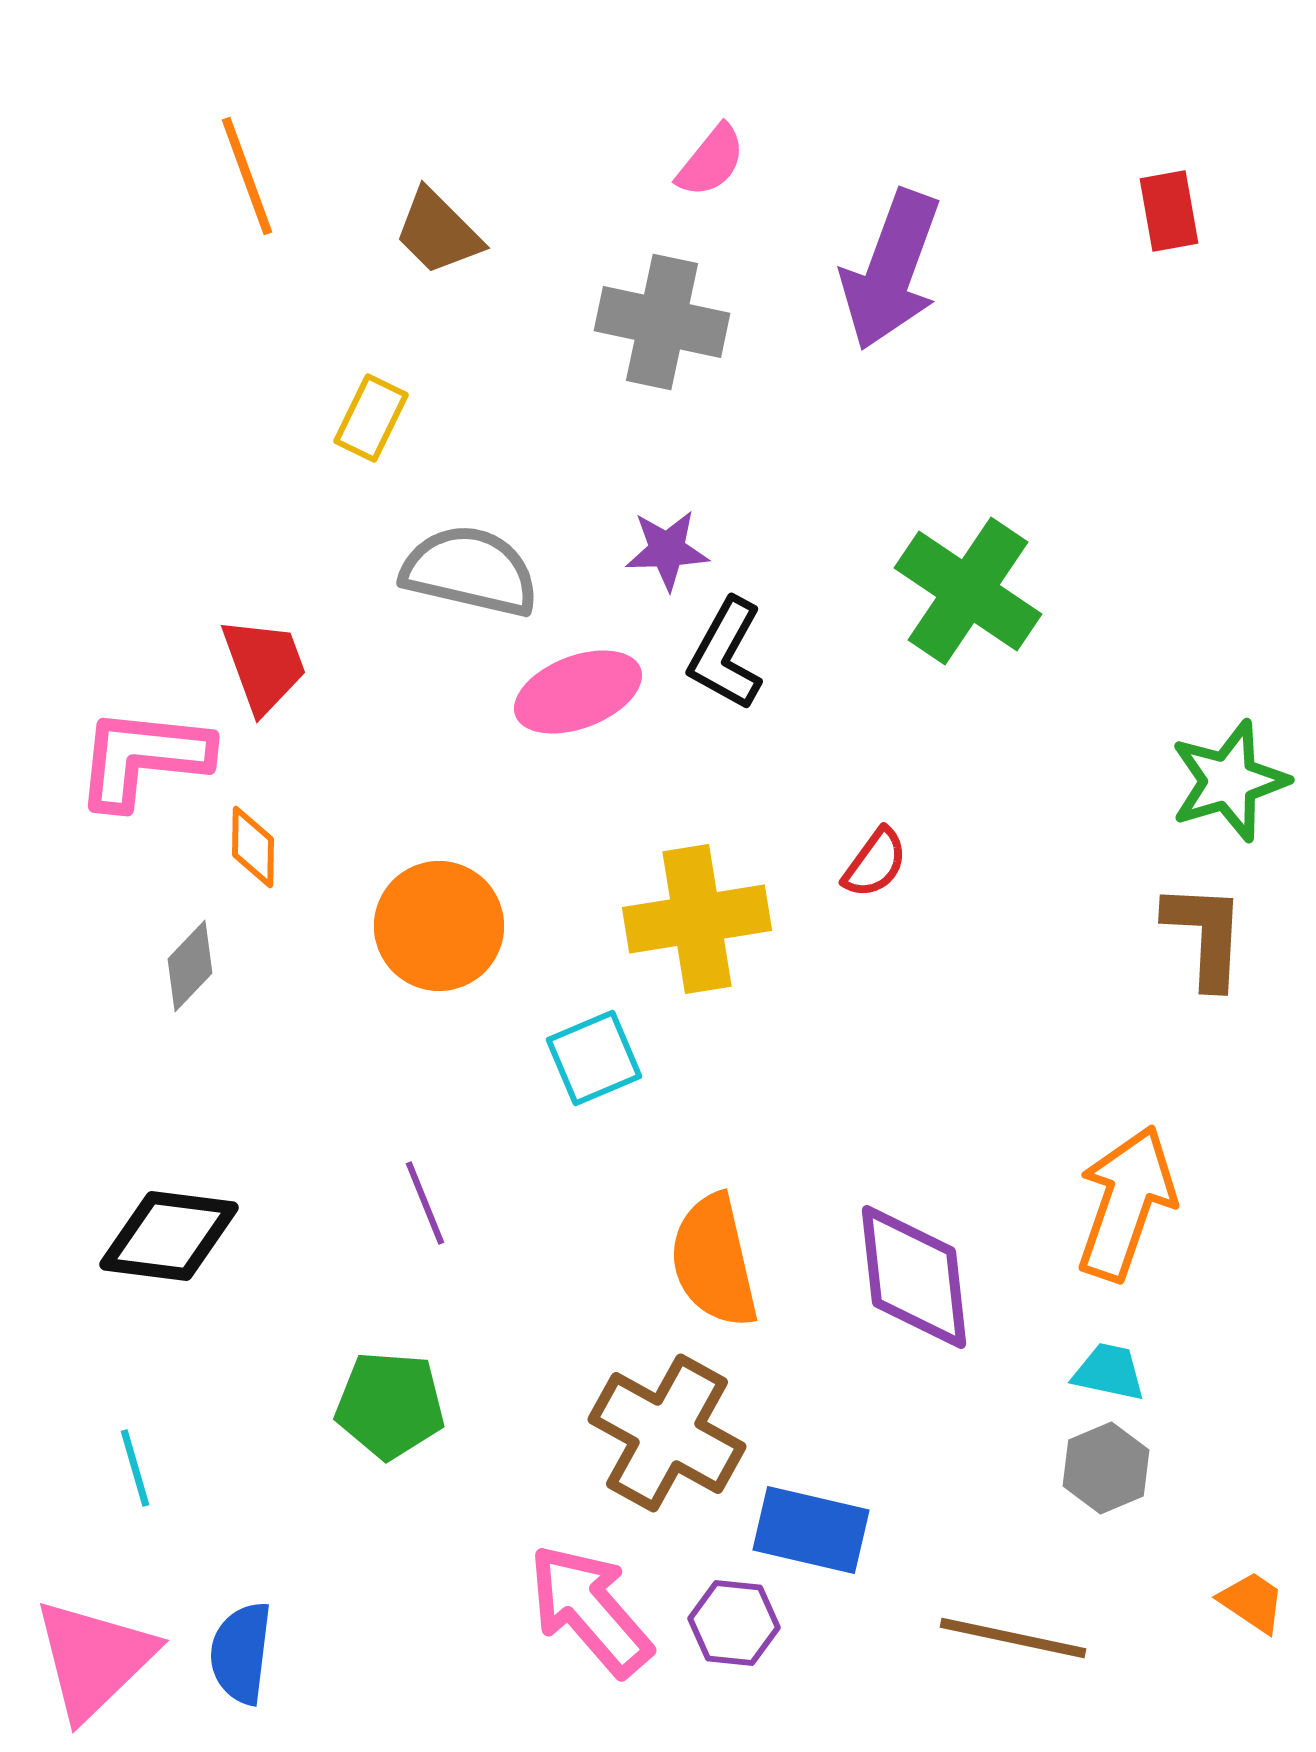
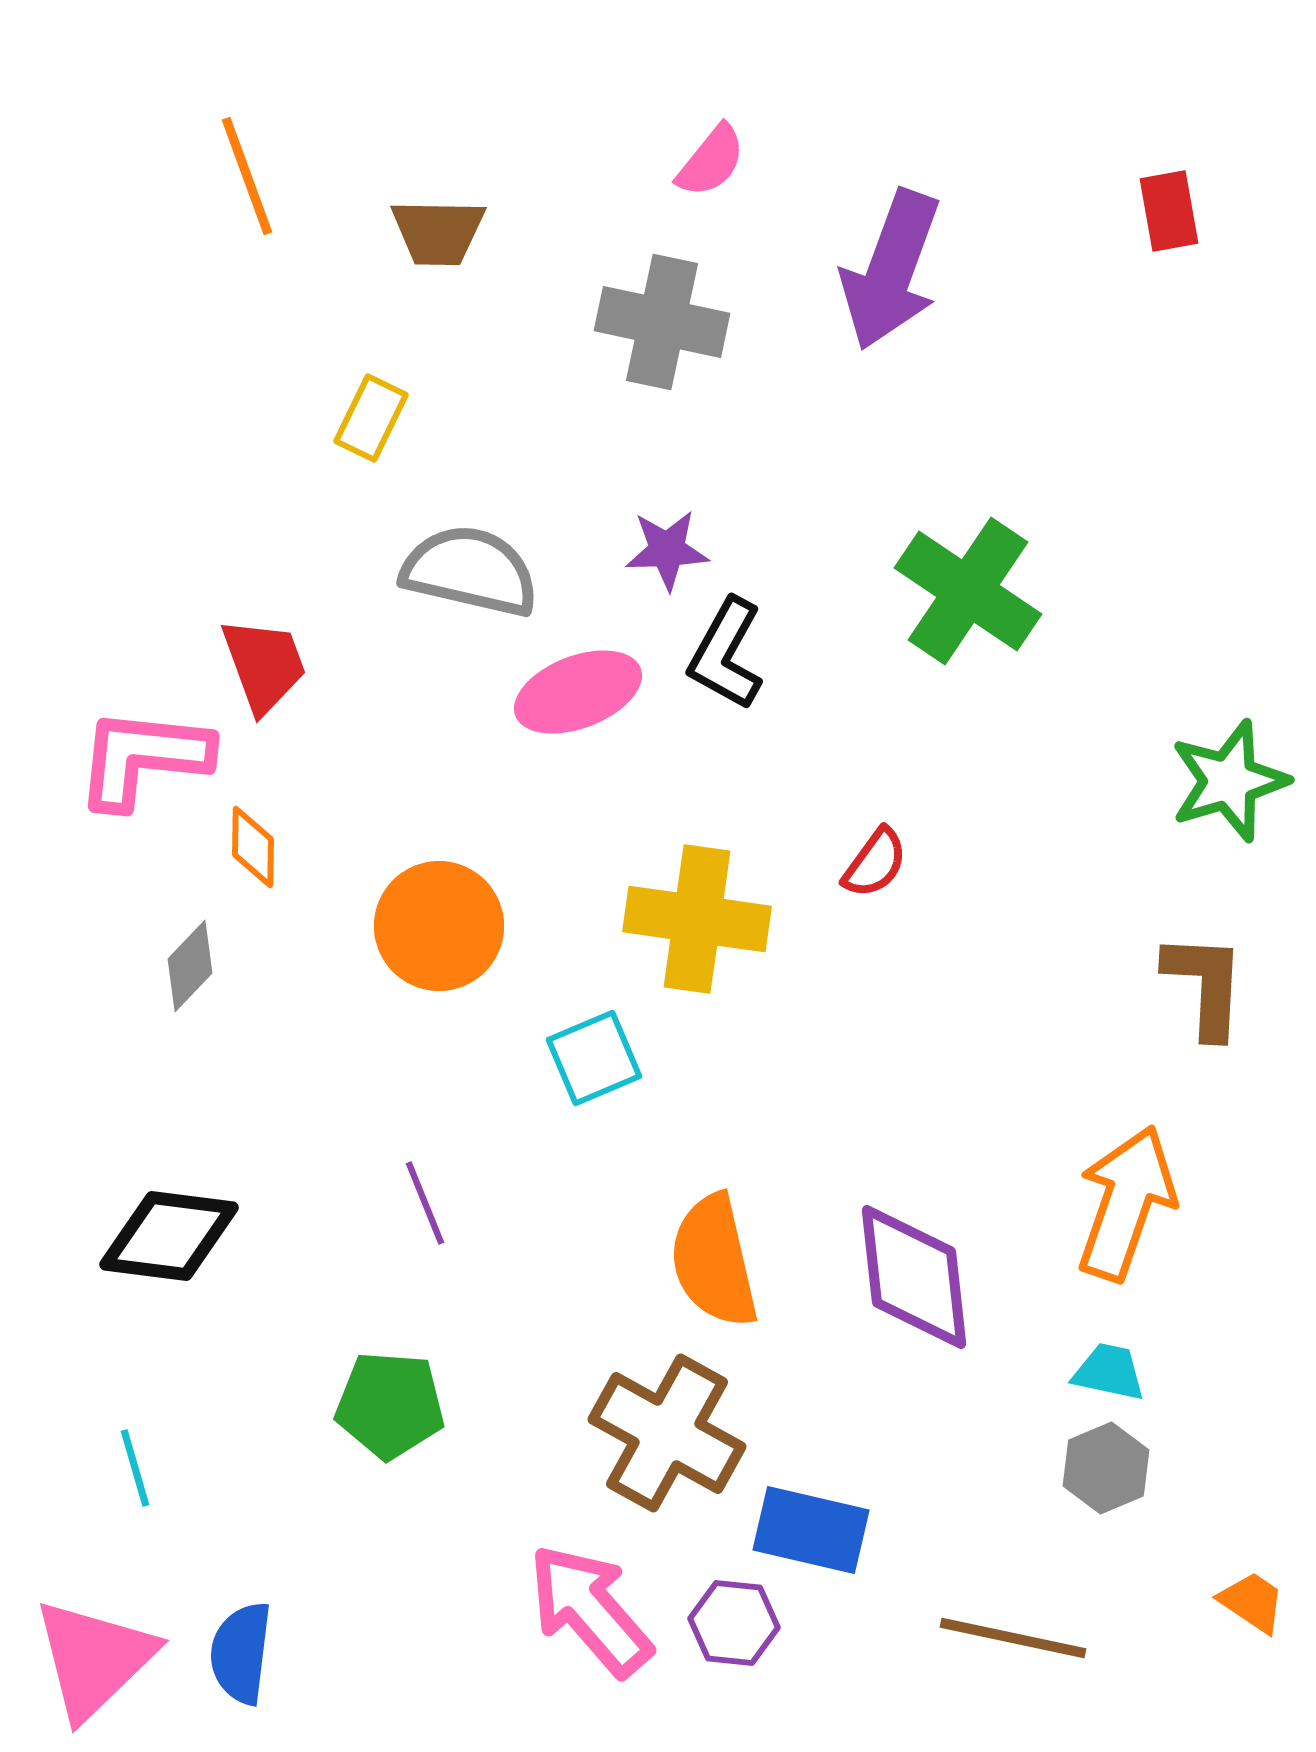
brown trapezoid: rotated 44 degrees counterclockwise
yellow cross: rotated 17 degrees clockwise
brown L-shape: moved 50 px down
